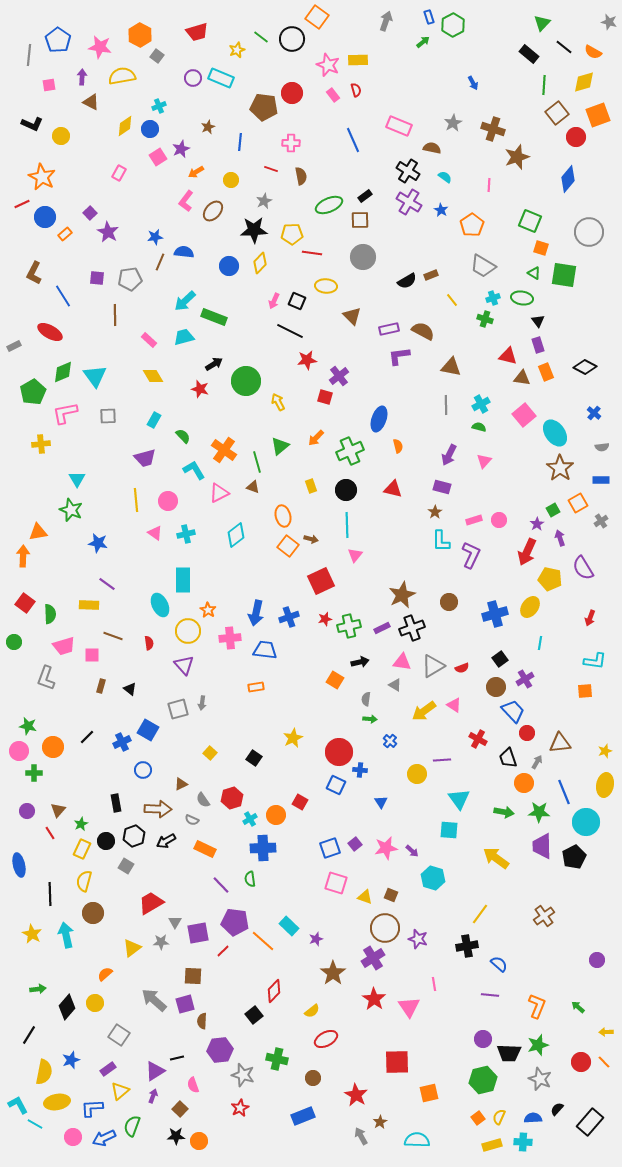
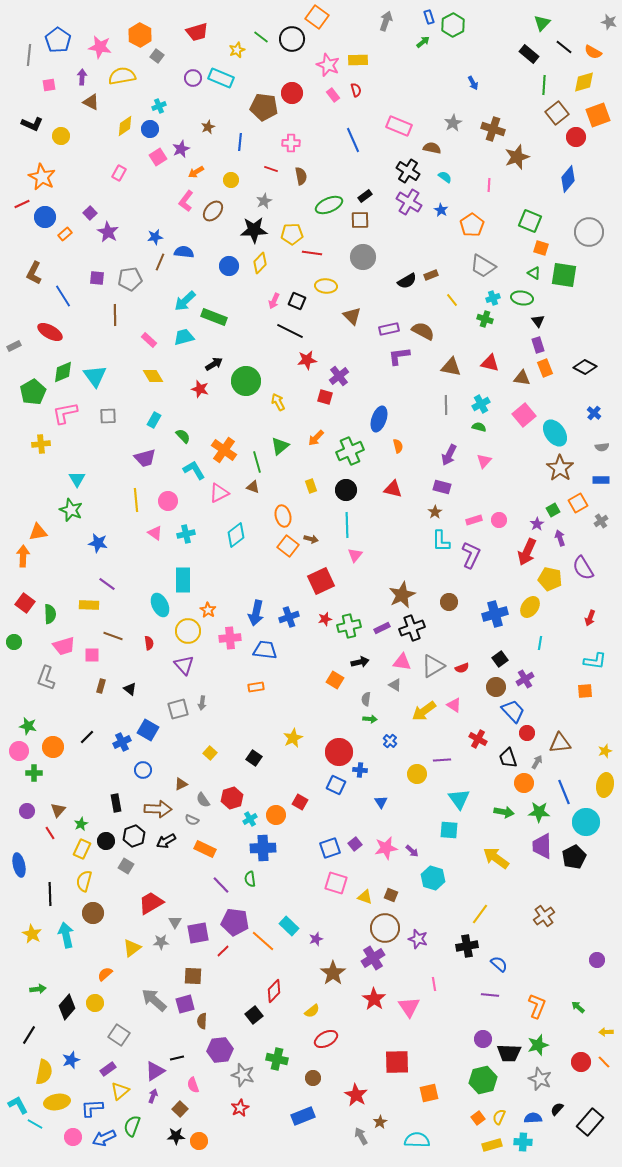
red triangle at (508, 356): moved 18 px left, 7 px down
orange rectangle at (546, 372): moved 1 px left, 4 px up
